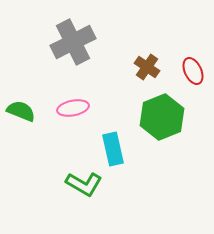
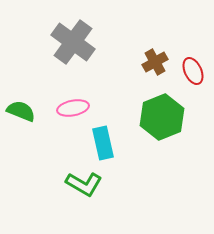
gray cross: rotated 27 degrees counterclockwise
brown cross: moved 8 px right, 5 px up; rotated 25 degrees clockwise
cyan rectangle: moved 10 px left, 6 px up
